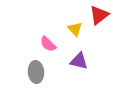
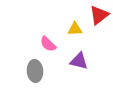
yellow triangle: rotated 49 degrees counterclockwise
gray ellipse: moved 1 px left, 1 px up
